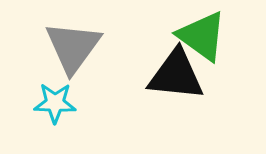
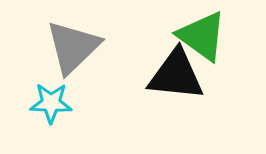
gray triangle: rotated 10 degrees clockwise
cyan star: moved 4 px left
